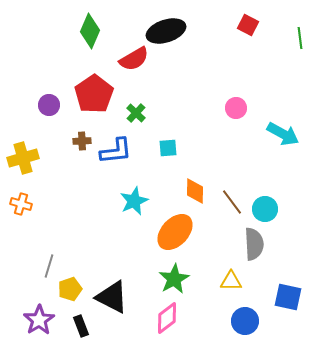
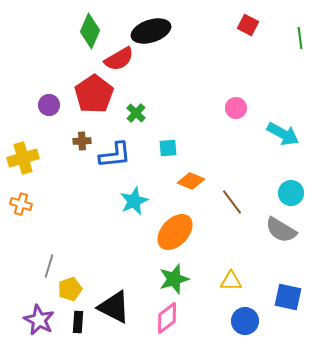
black ellipse: moved 15 px left
red semicircle: moved 15 px left
blue L-shape: moved 1 px left, 4 px down
orange diamond: moved 4 px left, 10 px up; rotated 68 degrees counterclockwise
cyan circle: moved 26 px right, 16 px up
gray semicircle: moved 27 px right, 14 px up; rotated 124 degrees clockwise
green star: rotated 12 degrees clockwise
black triangle: moved 2 px right, 10 px down
purple star: rotated 12 degrees counterclockwise
black rectangle: moved 3 px left, 4 px up; rotated 25 degrees clockwise
